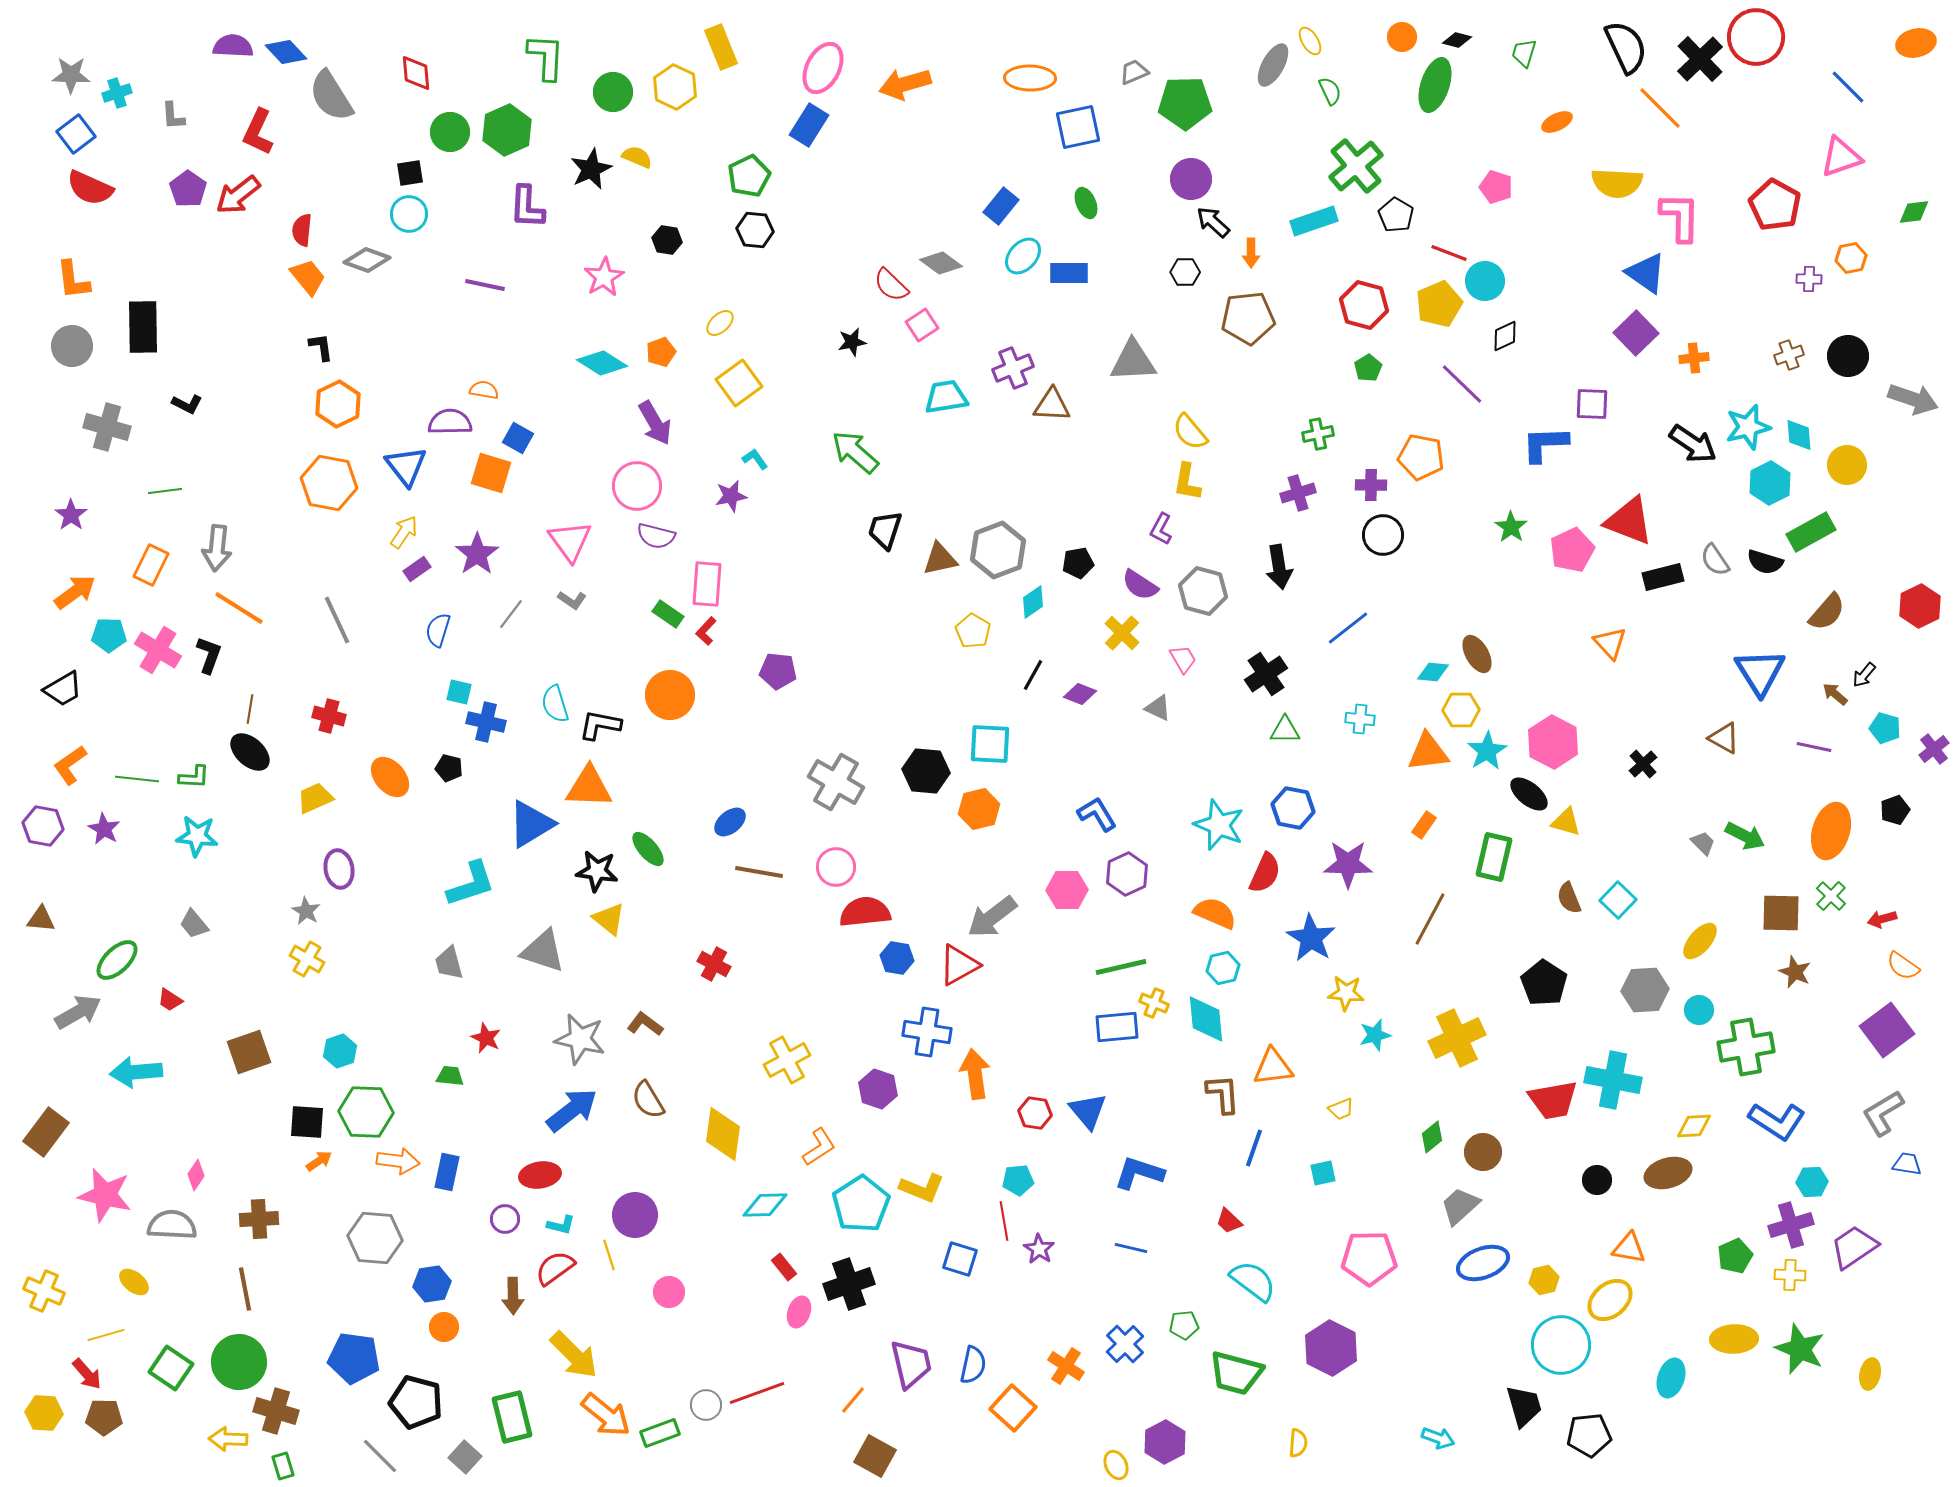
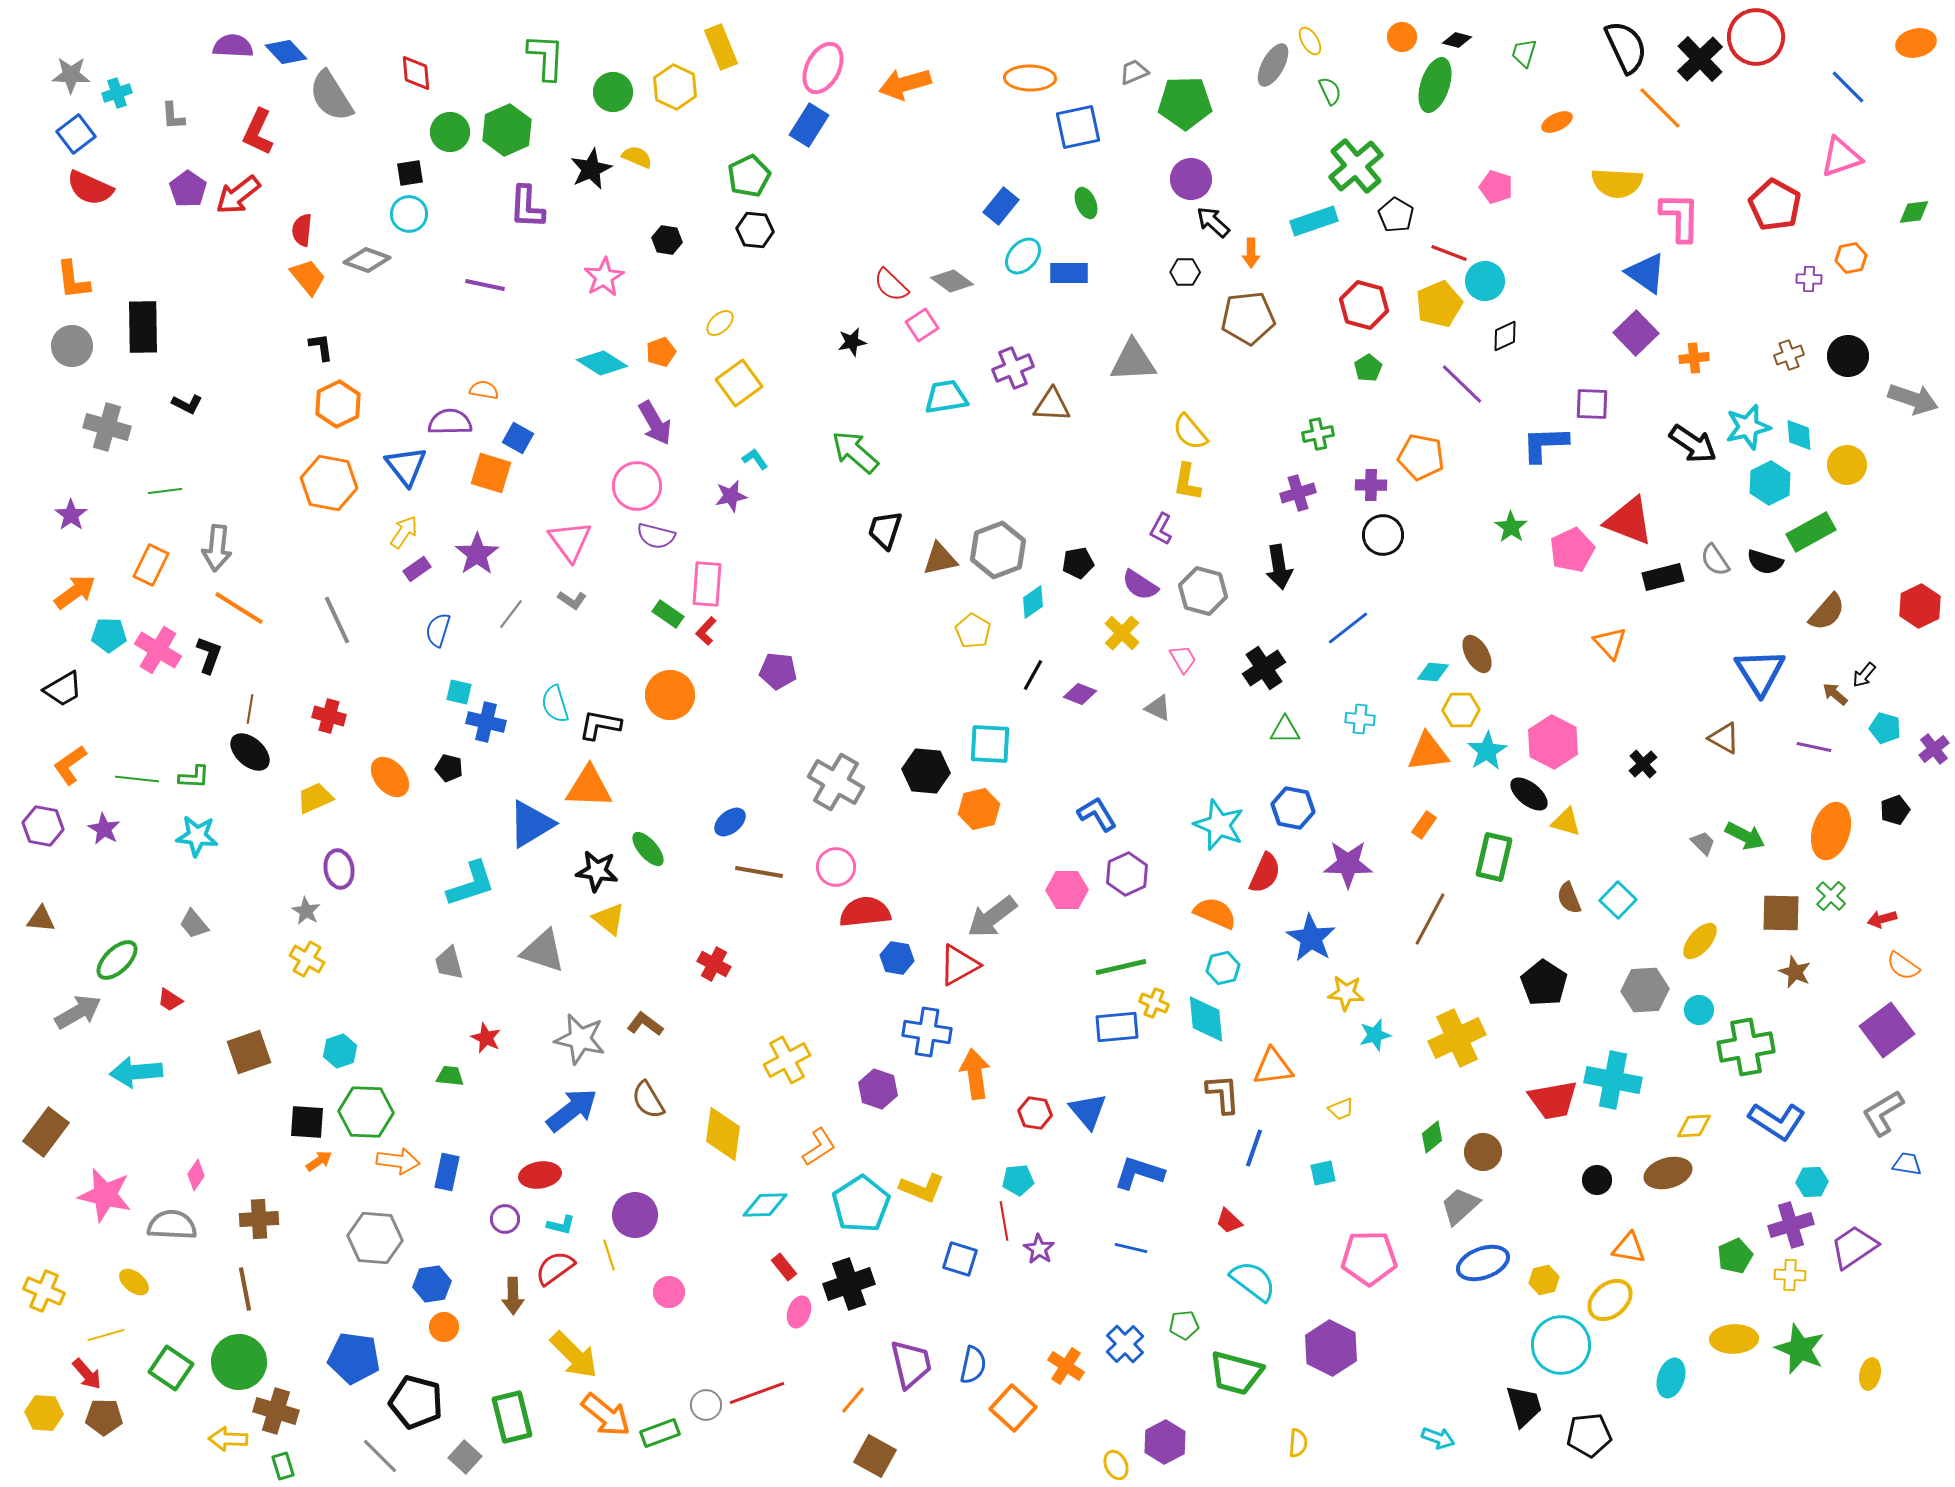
gray diamond at (941, 263): moved 11 px right, 18 px down
black cross at (1266, 674): moved 2 px left, 6 px up
